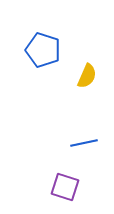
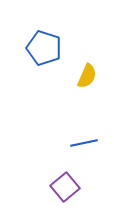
blue pentagon: moved 1 px right, 2 px up
purple square: rotated 32 degrees clockwise
